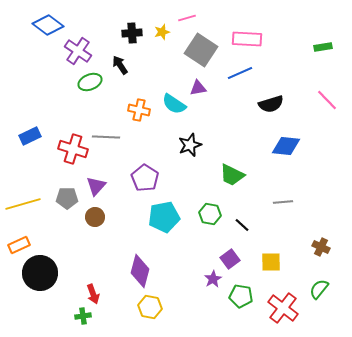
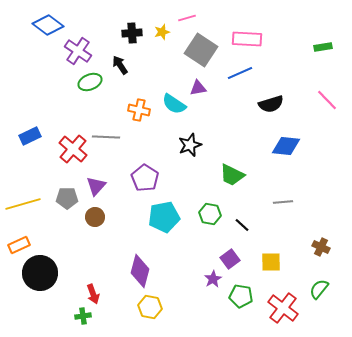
red cross at (73, 149): rotated 24 degrees clockwise
